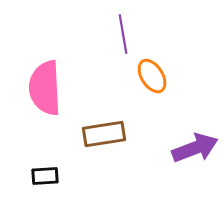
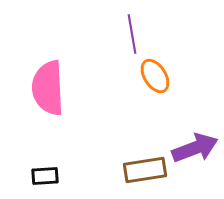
purple line: moved 9 px right
orange ellipse: moved 3 px right
pink semicircle: moved 3 px right
brown rectangle: moved 41 px right, 36 px down
